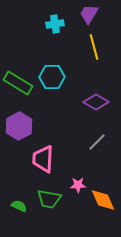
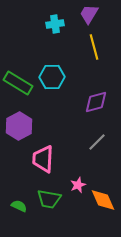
purple diamond: rotated 45 degrees counterclockwise
pink star: rotated 21 degrees counterclockwise
